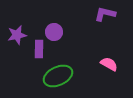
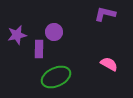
green ellipse: moved 2 px left, 1 px down
